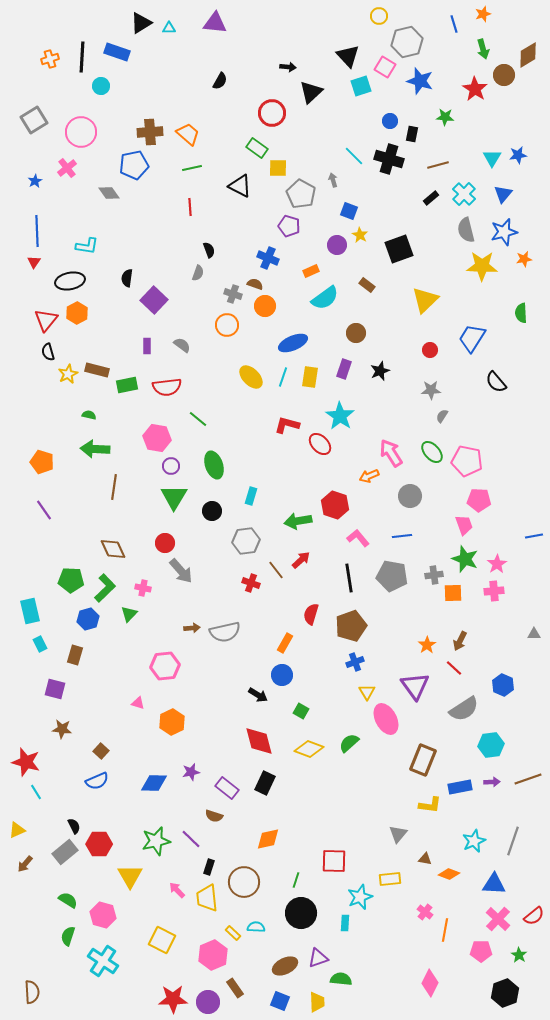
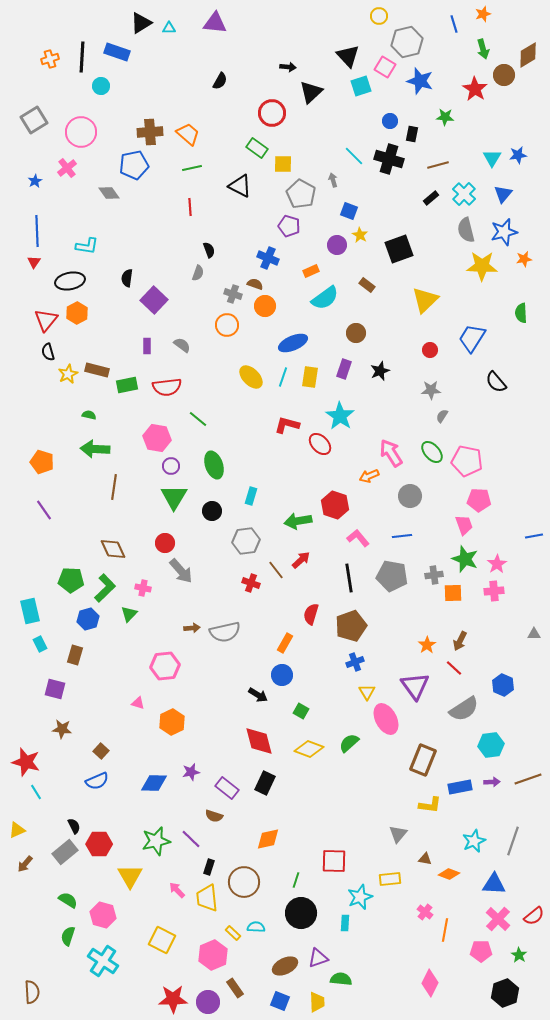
yellow square at (278, 168): moved 5 px right, 4 px up
